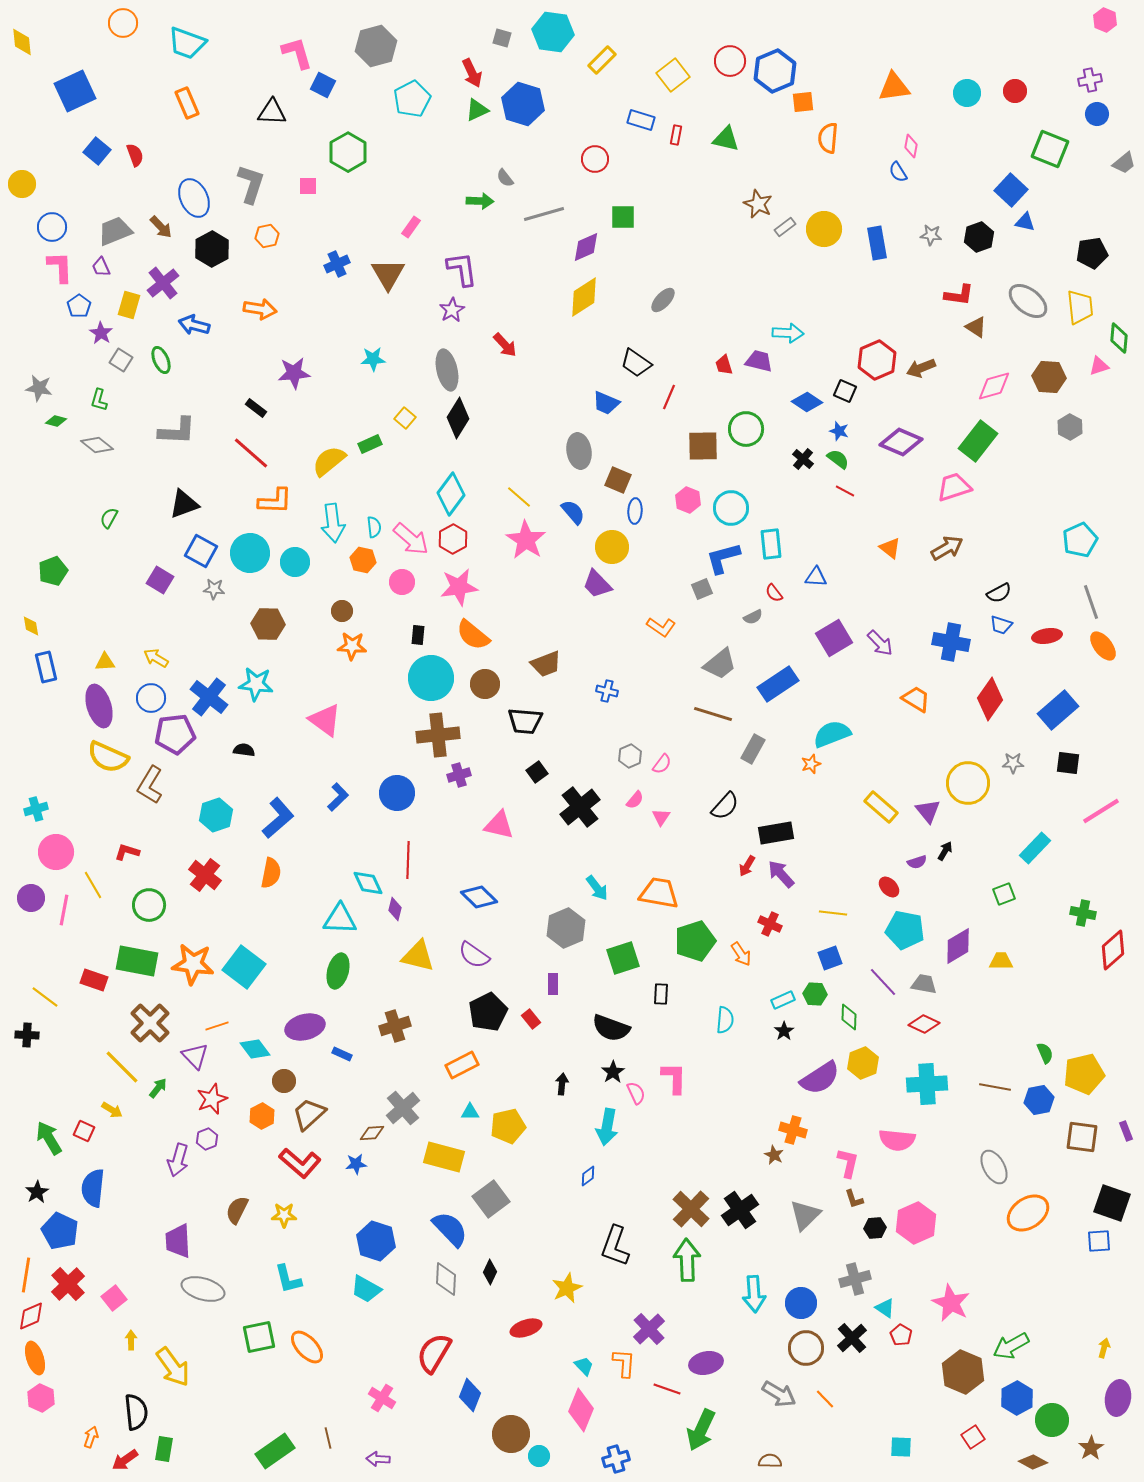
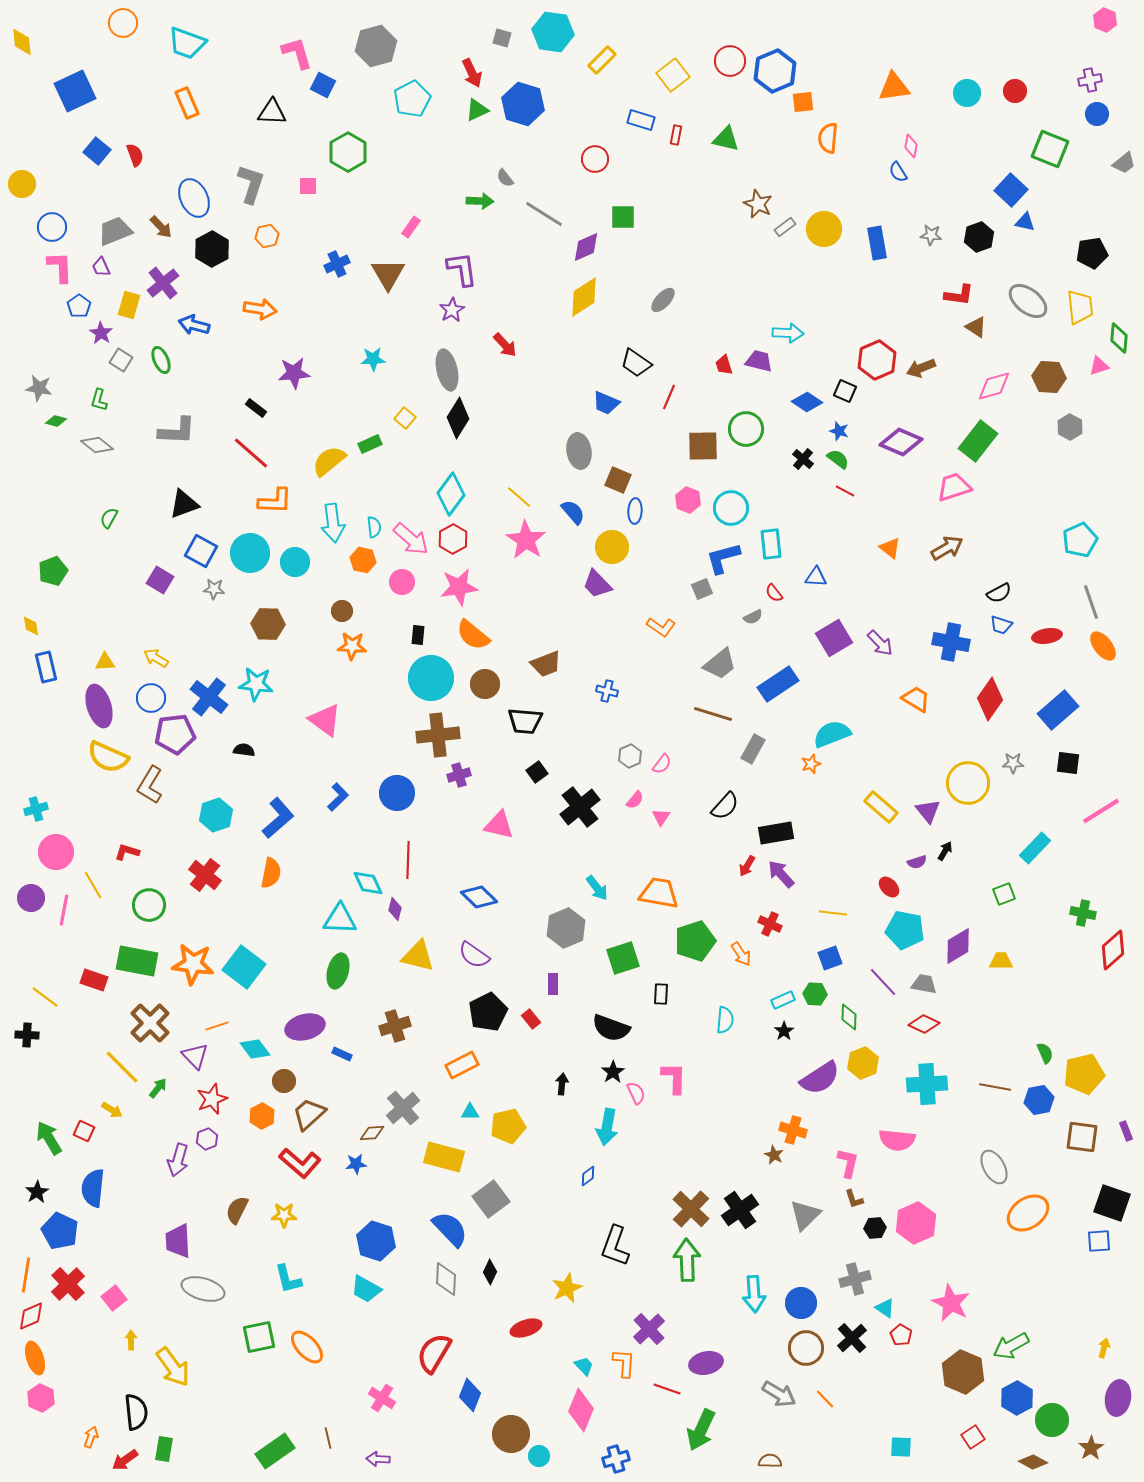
gray line at (544, 214): rotated 48 degrees clockwise
